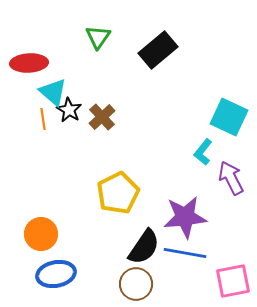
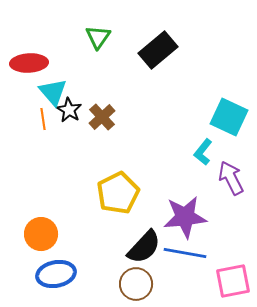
cyan triangle: rotated 8 degrees clockwise
black semicircle: rotated 9 degrees clockwise
